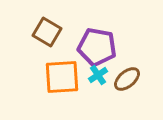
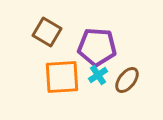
purple pentagon: rotated 6 degrees counterclockwise
brown ellipse: moved 1 px down; rotated 12 degrees counterclockwise
